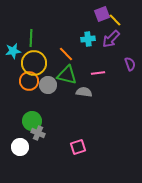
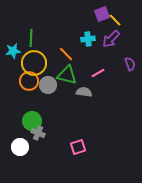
pink line: rotated 24 degrees counterclockwise
